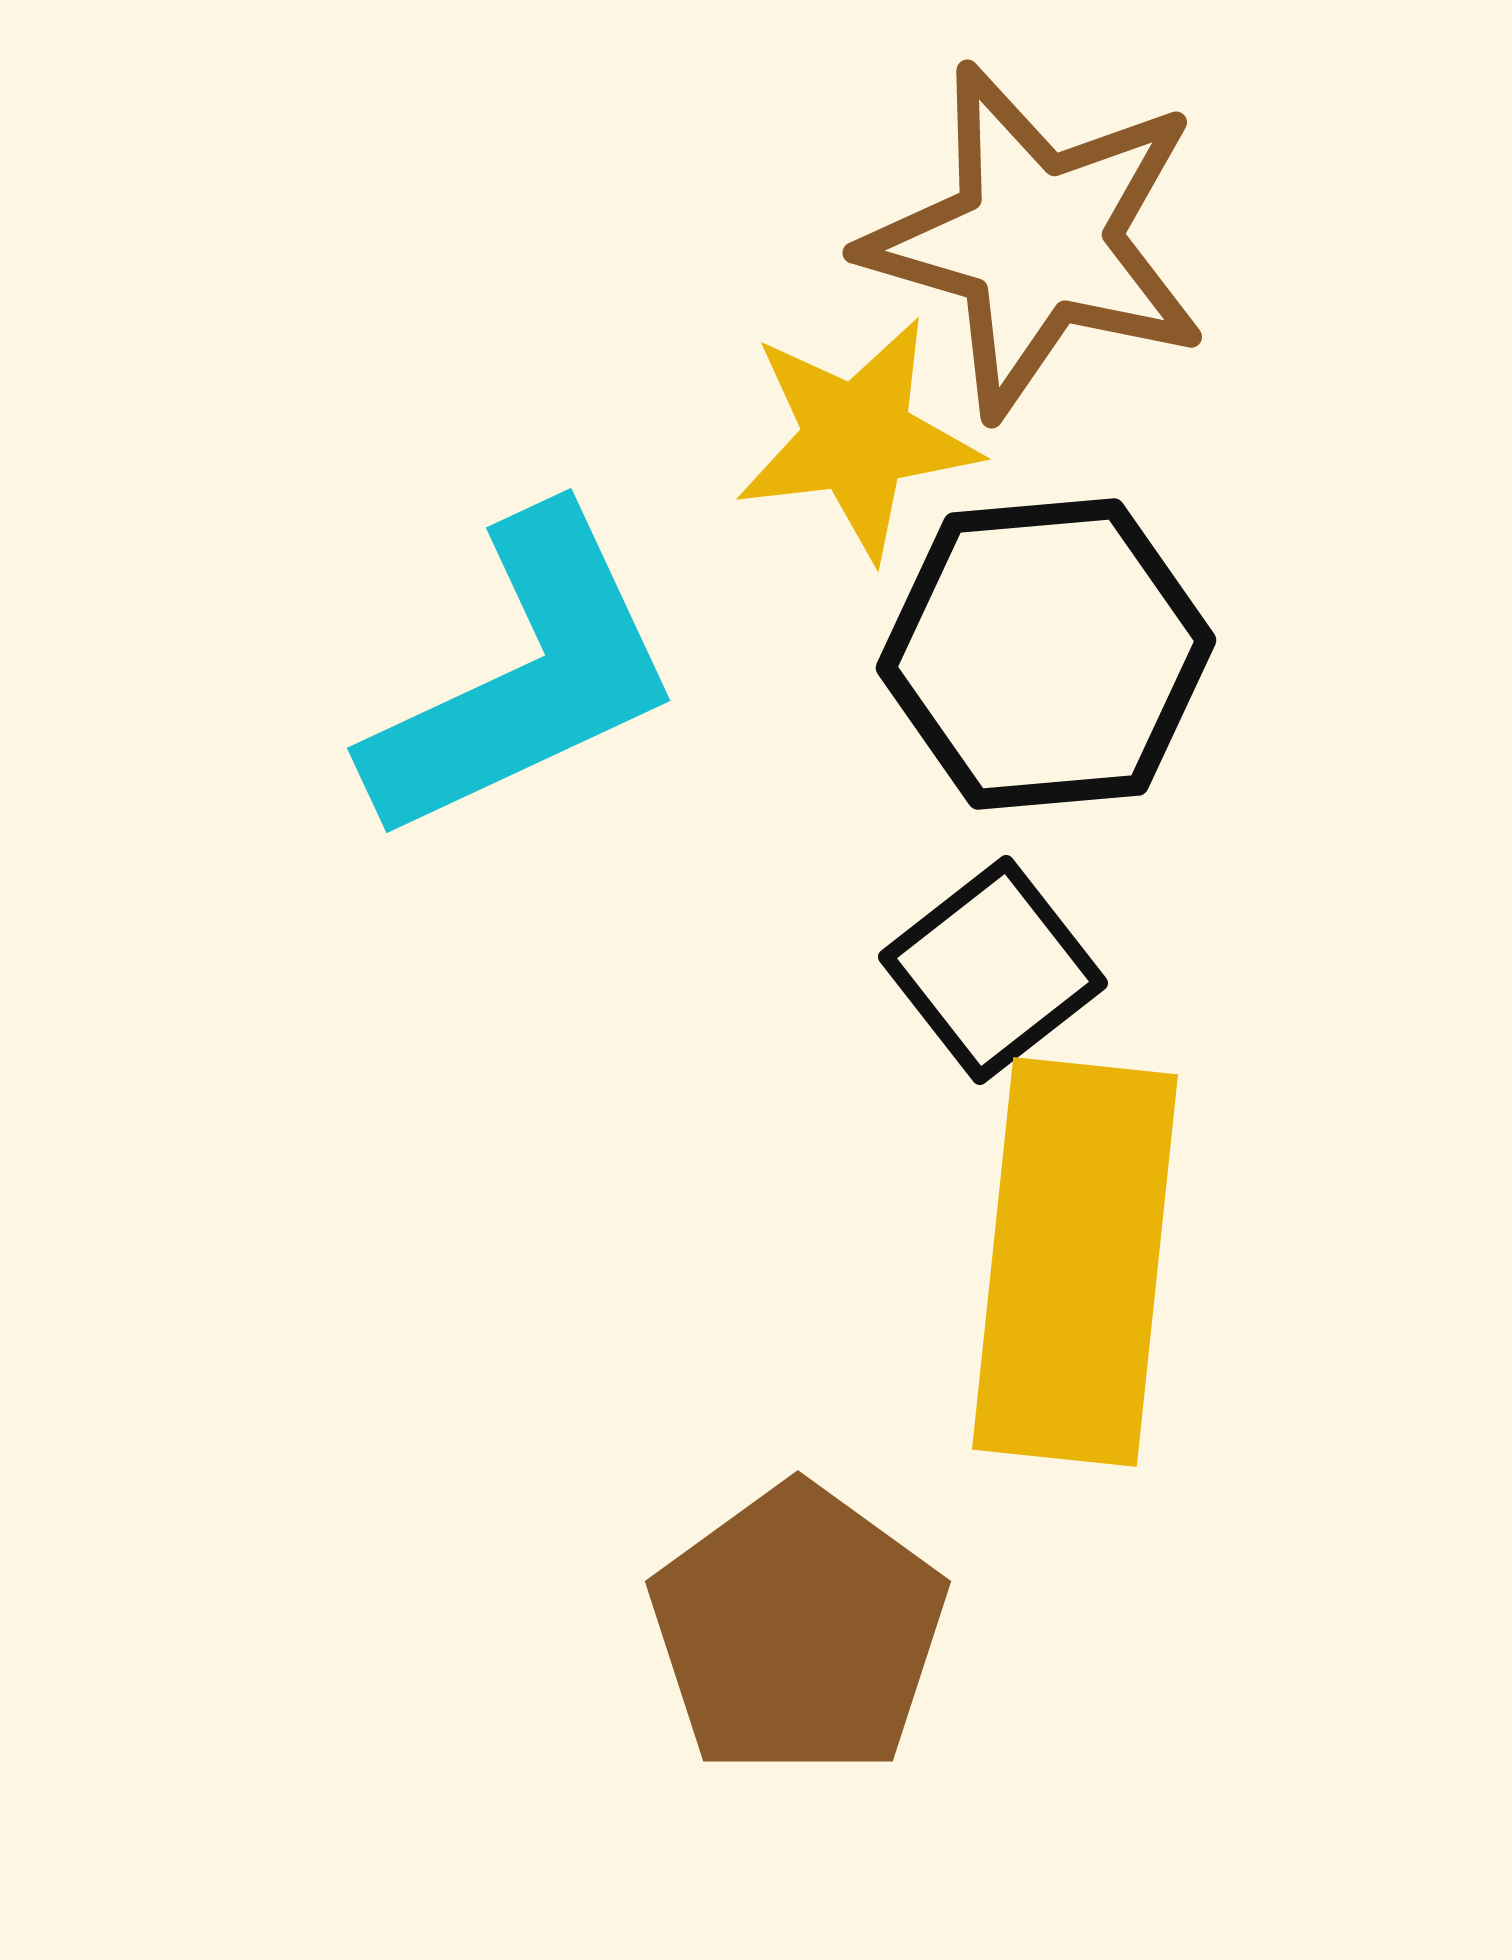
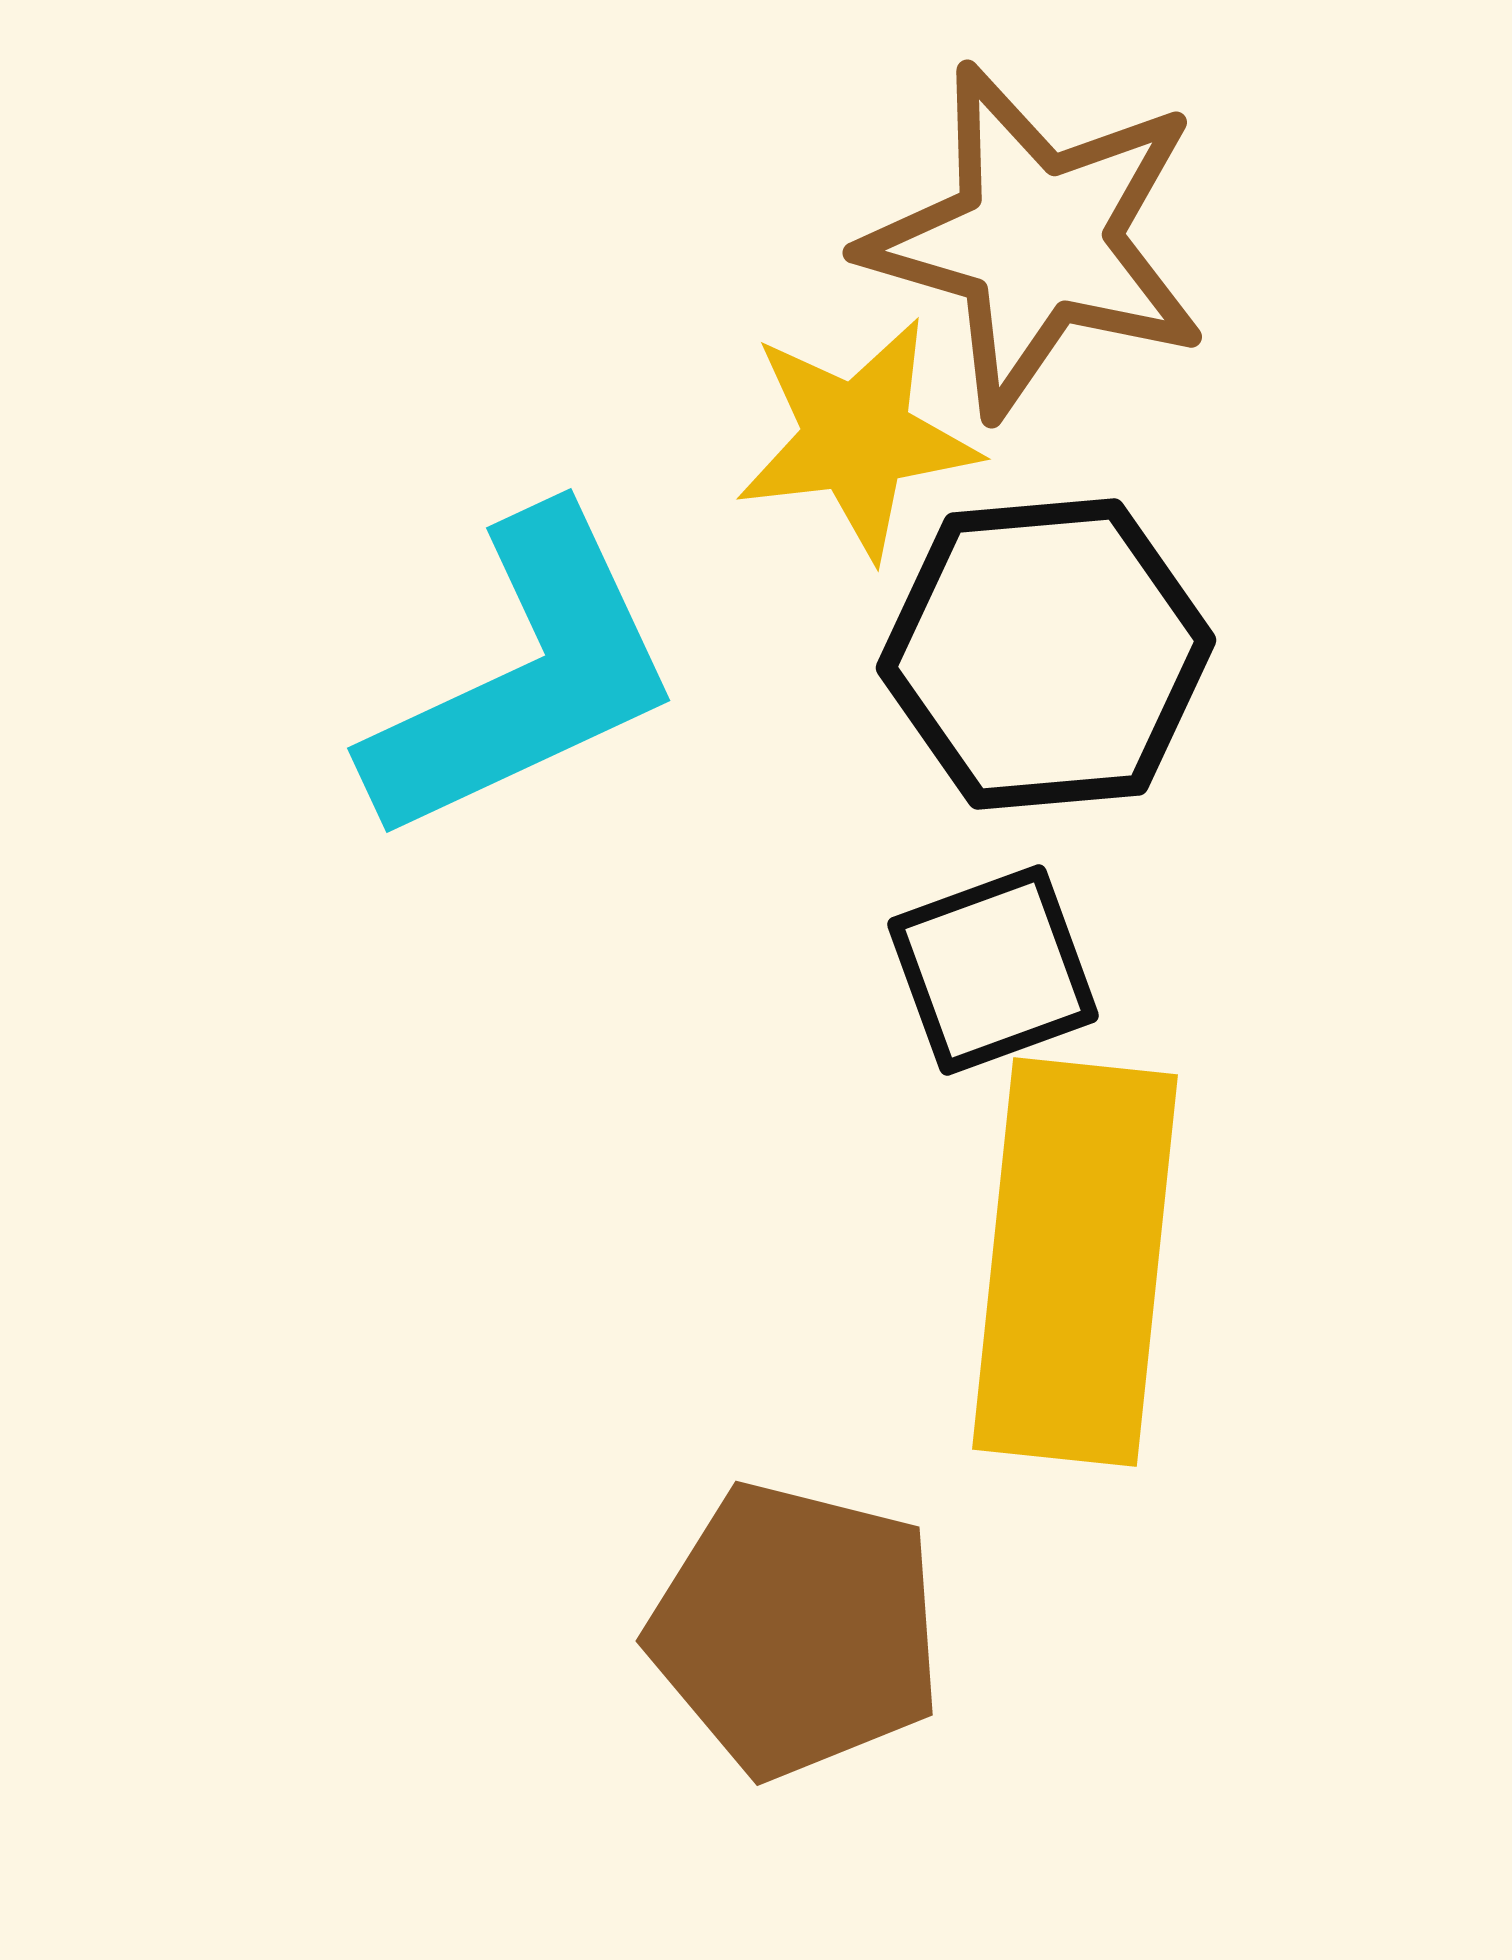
black square: rotated 18 degrees clockwise
brown pentagon: moved 2 px left, 1 px up; rotated 22 degrees counterclockwise
